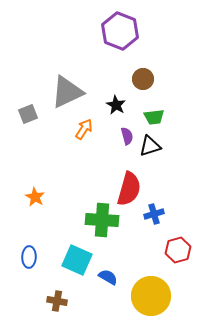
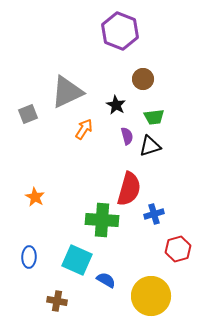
red hexagon: moved 1 px up
blue semicircle: moved 2 px left, 3 px down
